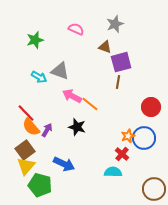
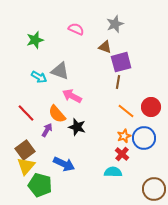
orange line: moved 36 px right, 7 px down
orange semicircle: moved 26 px right, 13 px up
orange star: moved 4 px left
